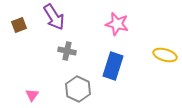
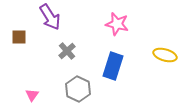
purple arrow: moved 4 px left
brown square: moved 12 px down; rotated 21 degrees clockwise
gray cross: rotated 36 degrees clockwise
